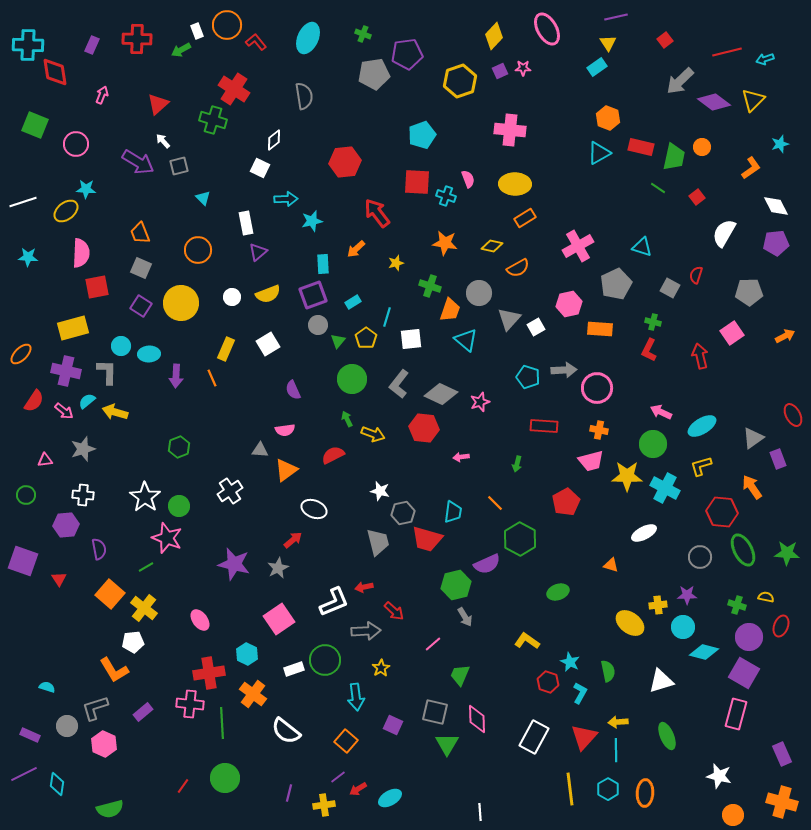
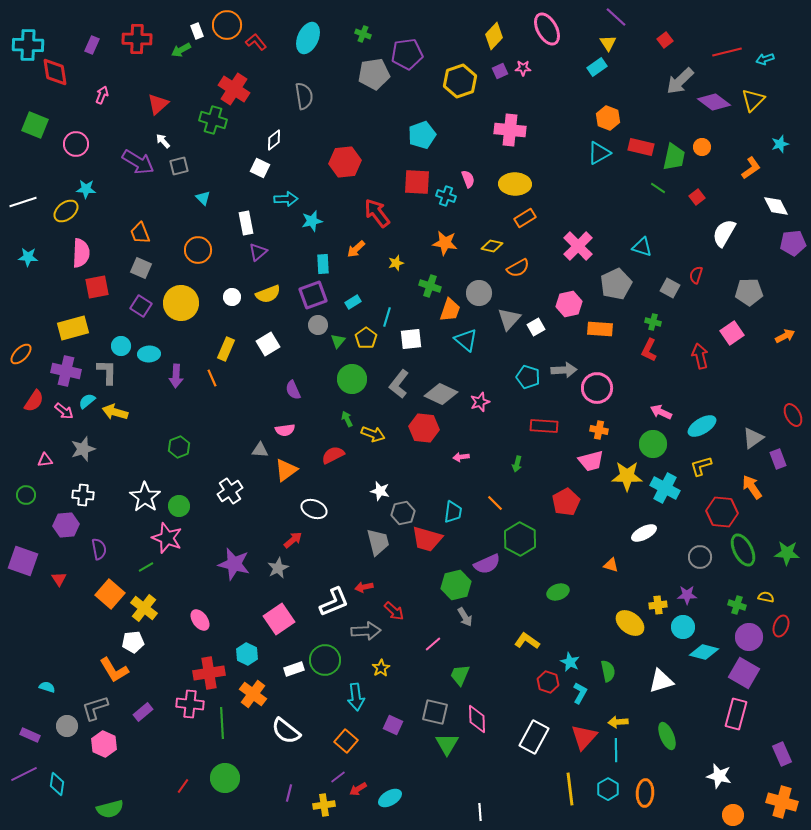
purple line at (616, 17): rotated 55 degrees clockwise
purple pentagon at (776, 243): moved 17 px right
pink cross at (578, 246): rotated 16 degrees counterclockwise
